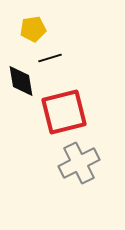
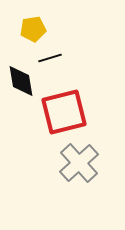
gray cross: rotated 15 degrees counterclockwise
